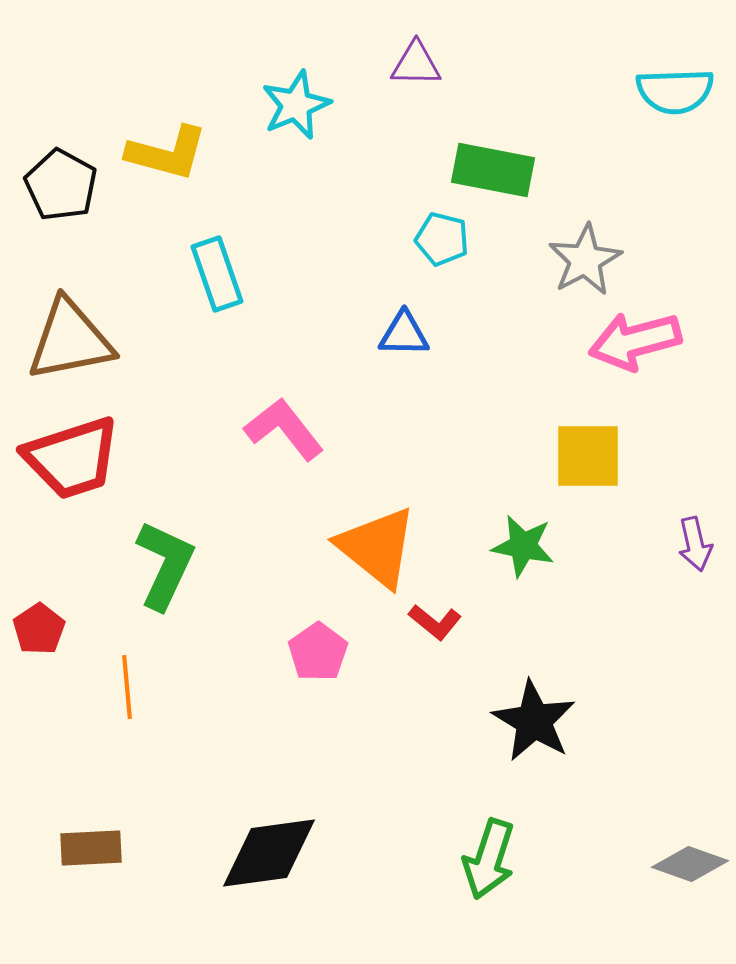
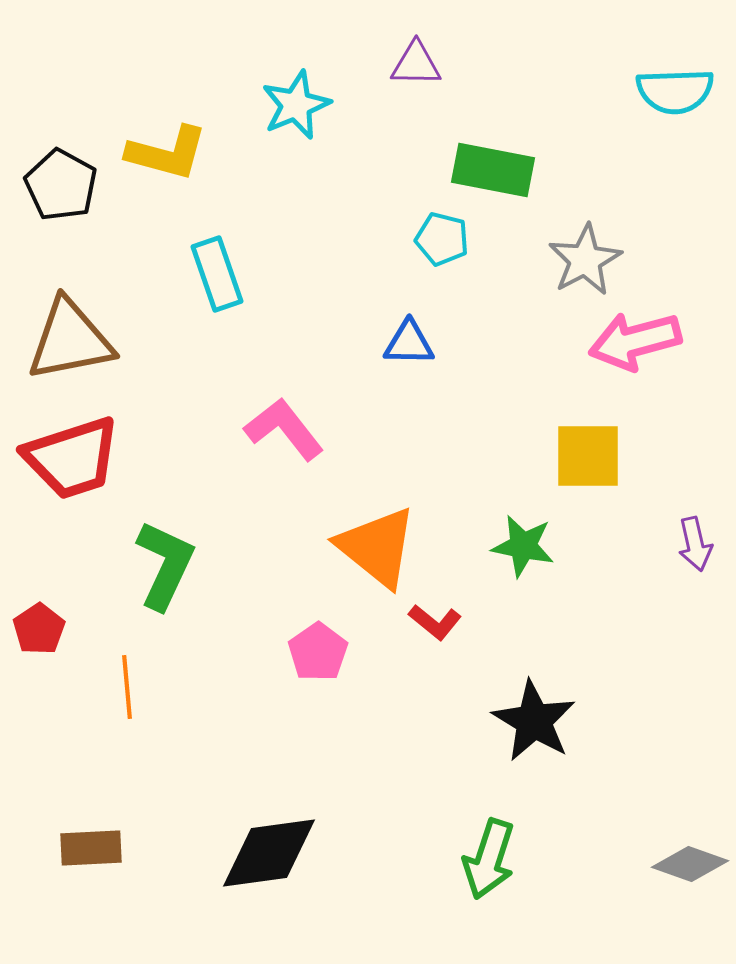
blue triangle: moved 5 px right, 9 px down
